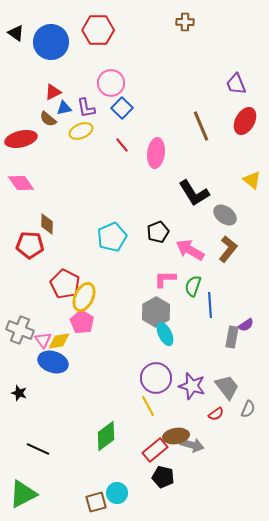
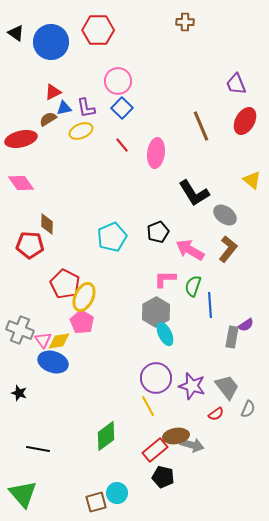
pink circle at (111, 83): moved 7 px right, 2 px up
brown semicircle at (48, 119): rotated 108 degrees clockwise
black line at (38, 449): rotated 15 degrees counterclockwise
green triangle at (23, 494): rotated 44 degrees counterclockwise
